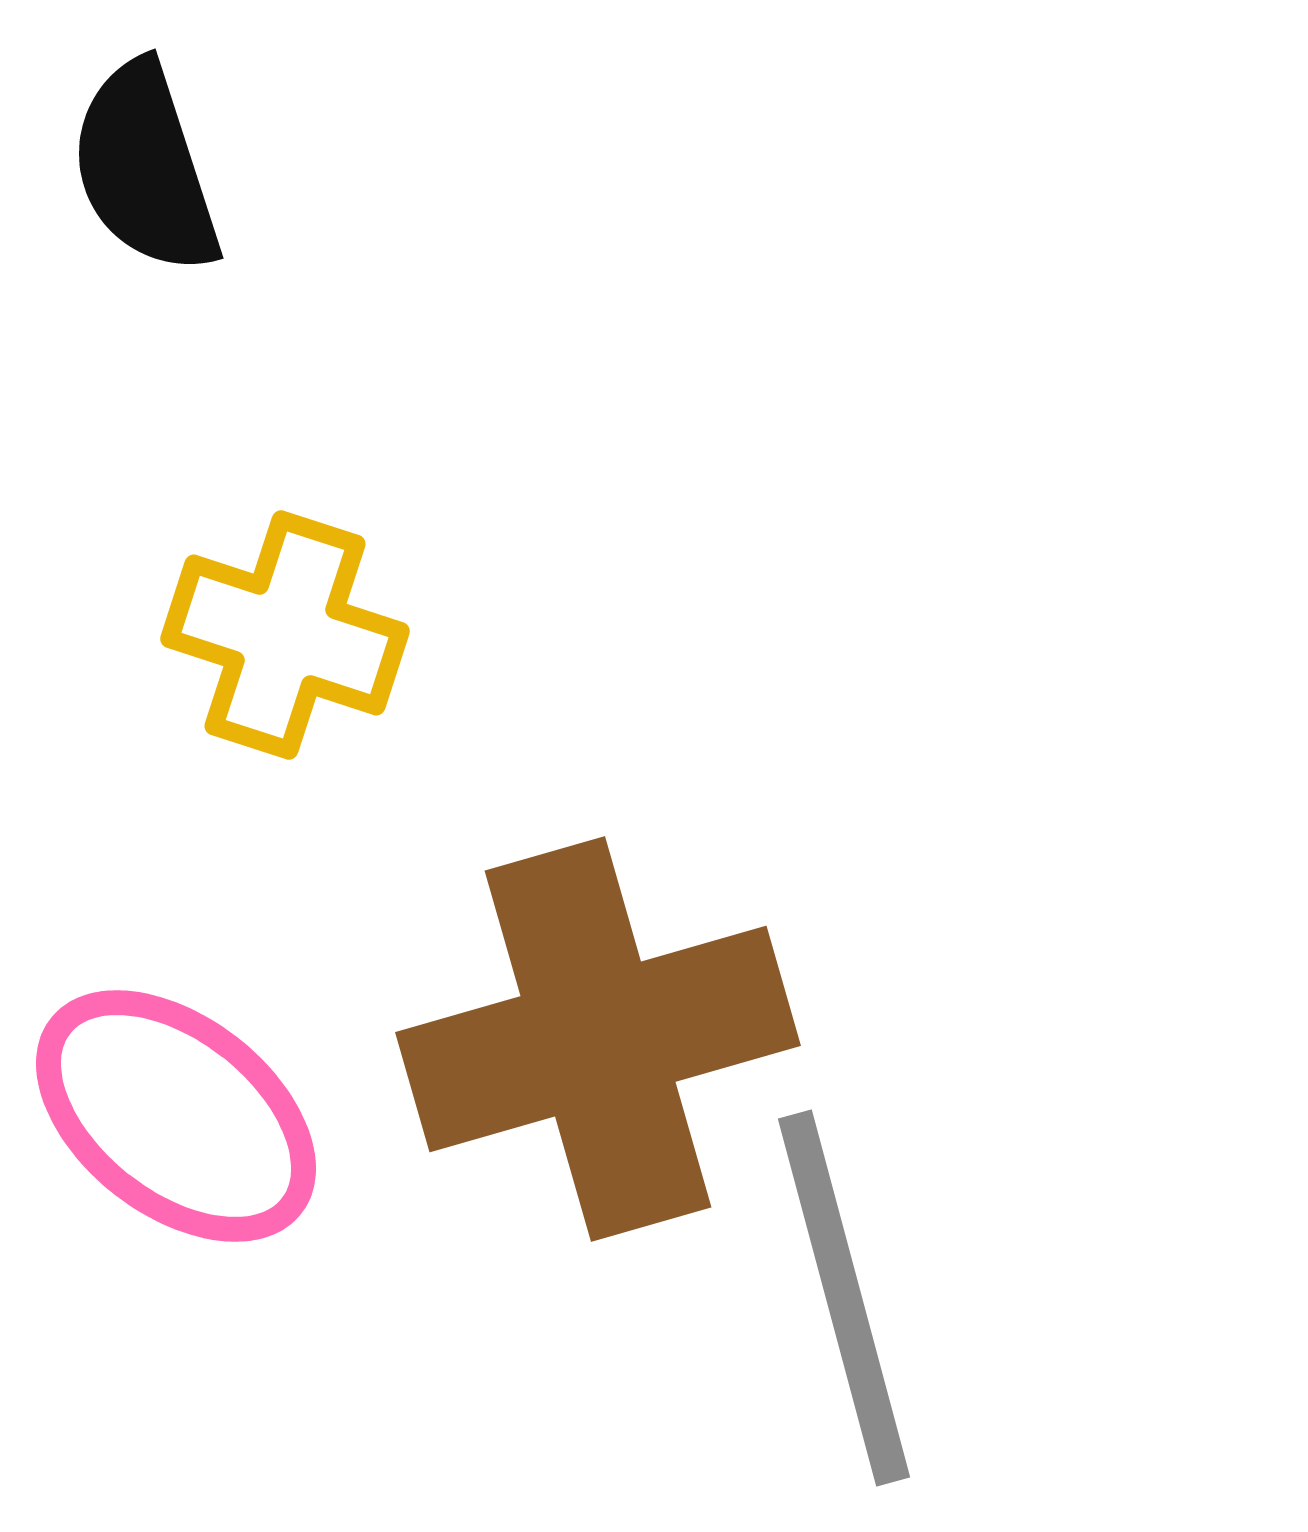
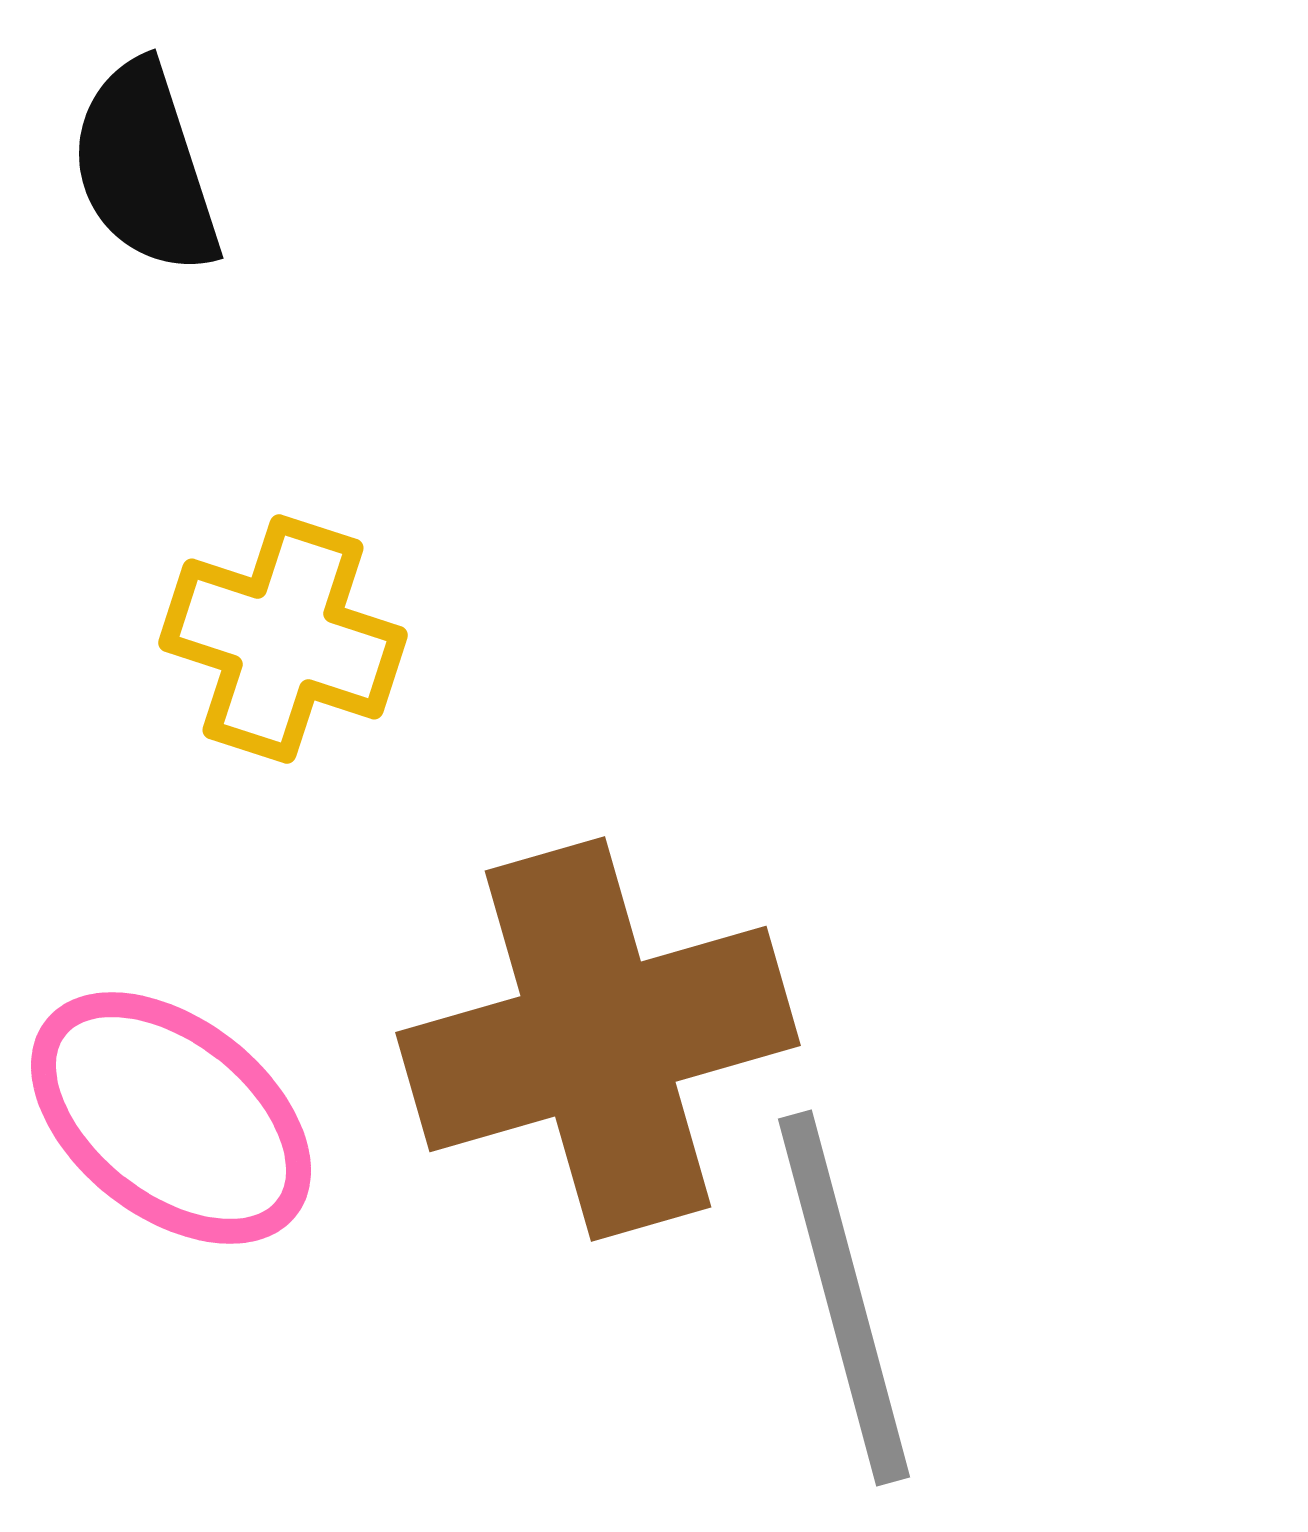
yellow cross: moved 2 px left, 4 px down
pink ellipse: moved 5 px left, 2 px down
